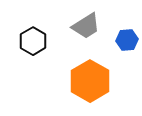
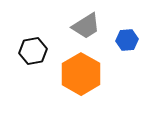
black hexagon: moved 10 px down; rotated 20 degrees clockwise
orange hexagon: moved 9 px left, 7 px up
